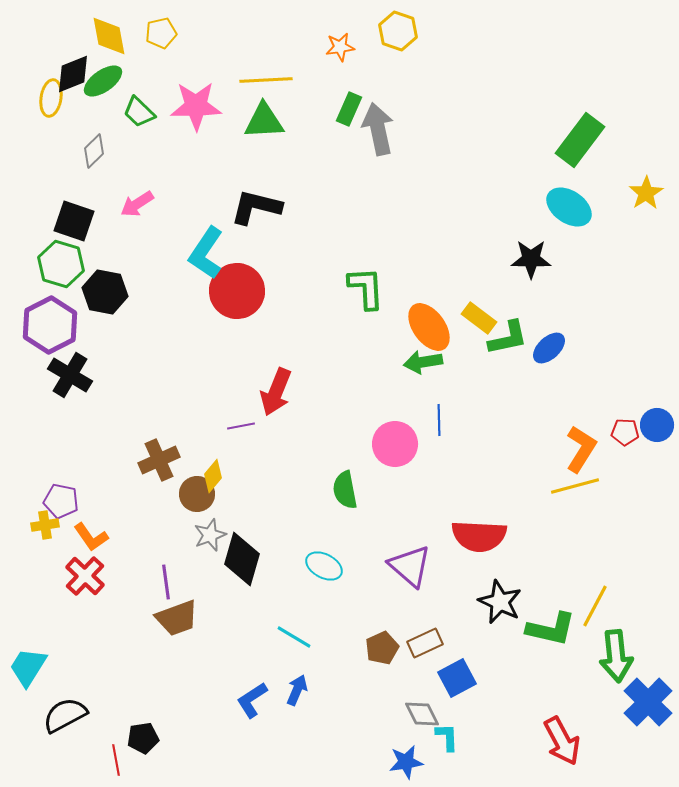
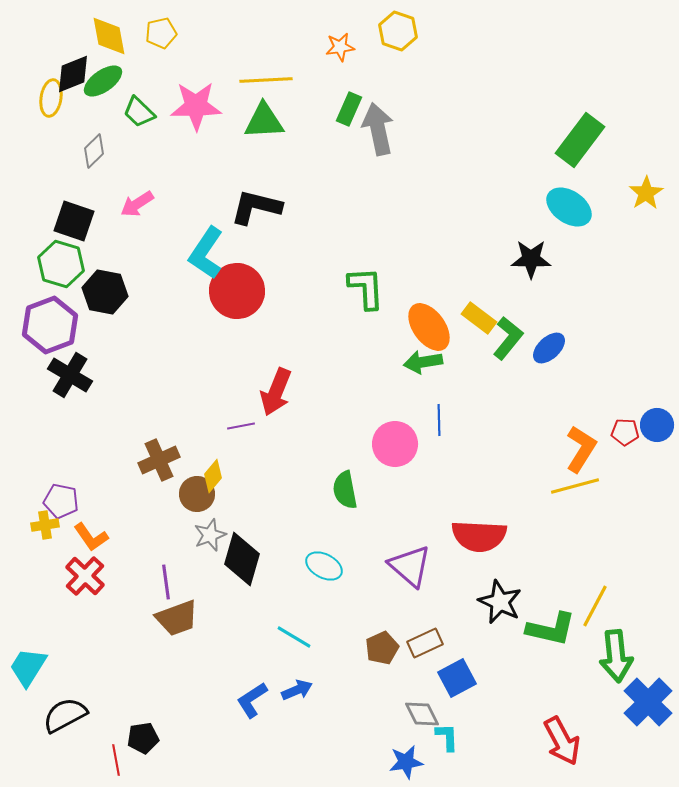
purple hexagon at (50, 325): rotated 6 degrees clockwise
green L-shape at (508, 338): rotated 39 degrees counterclockwise
blue arrow at (297, 690): rotated 44 degrees clockwise
